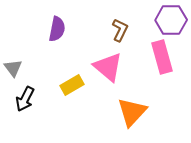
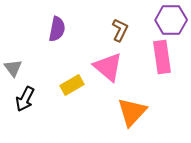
pink rectangle: rotated 8 degrees clockwise
